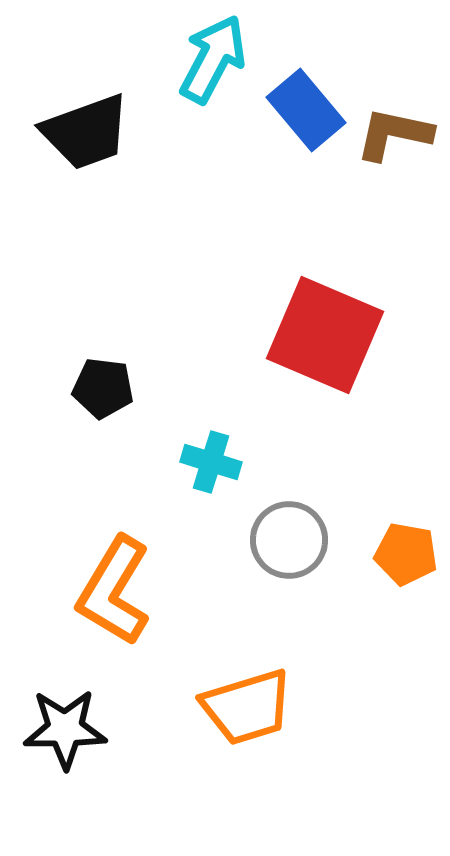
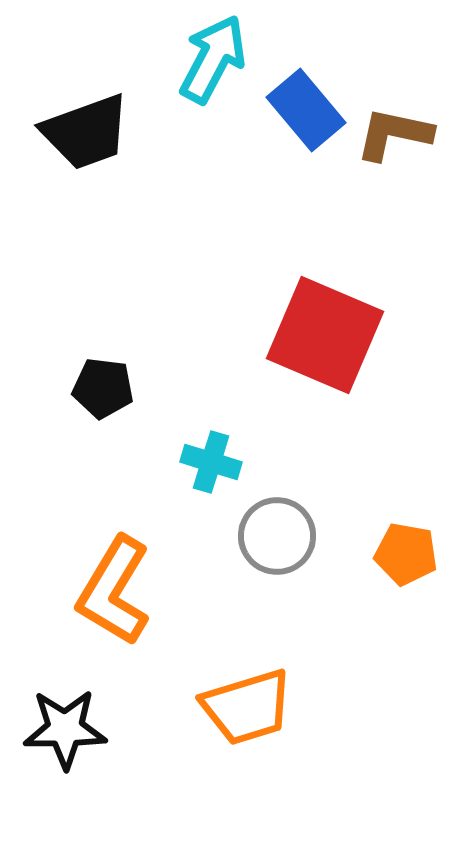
gray circle: moved 12 px left, 4 px up
